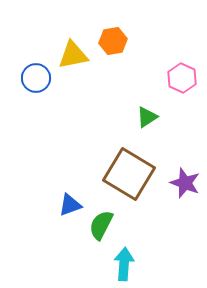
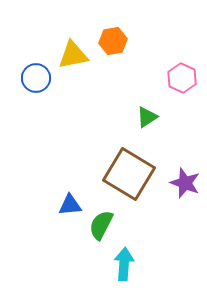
blue triangle: rotated 15 degrees clockwise
